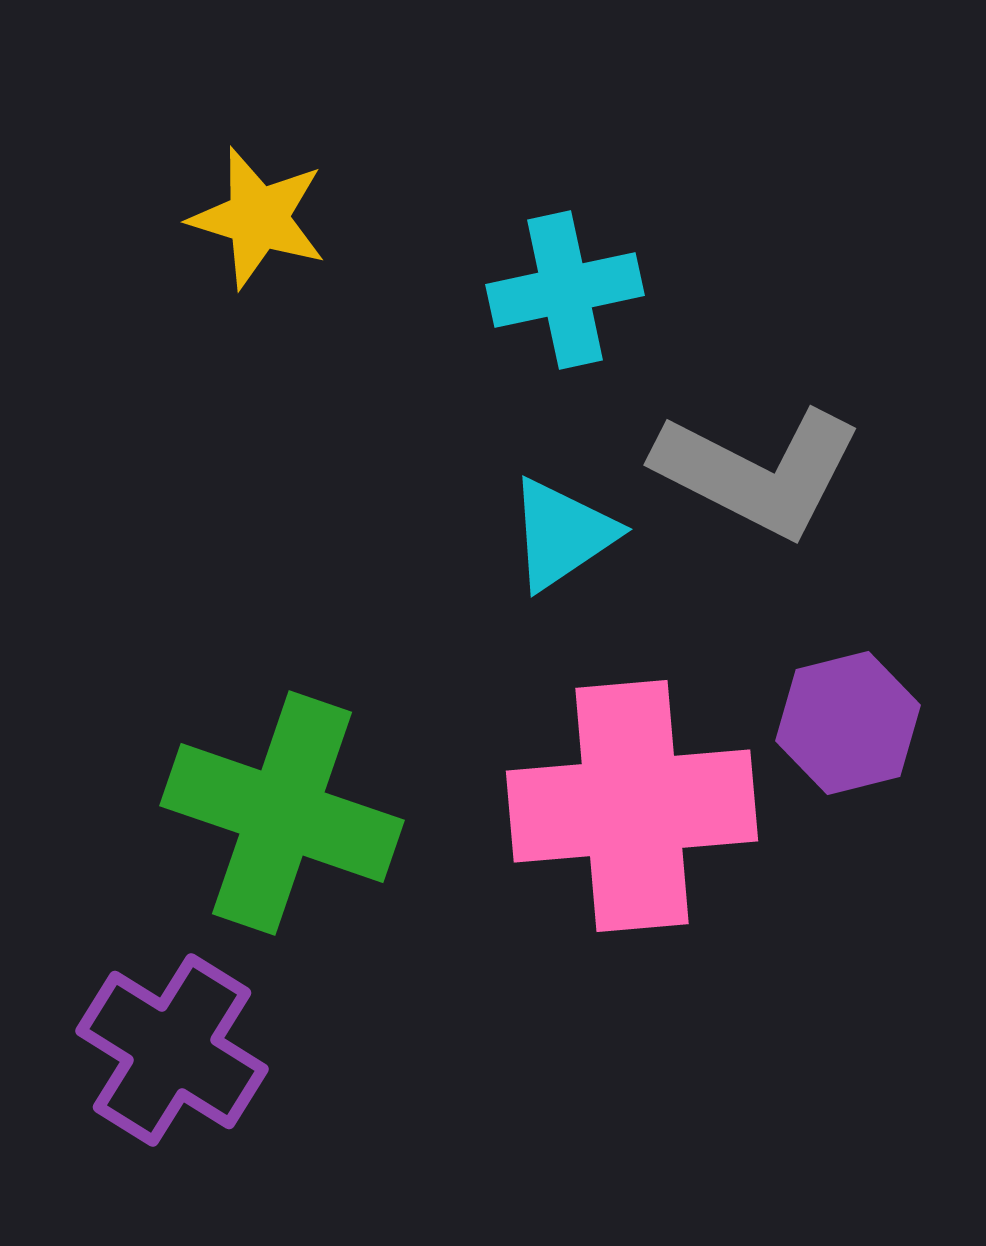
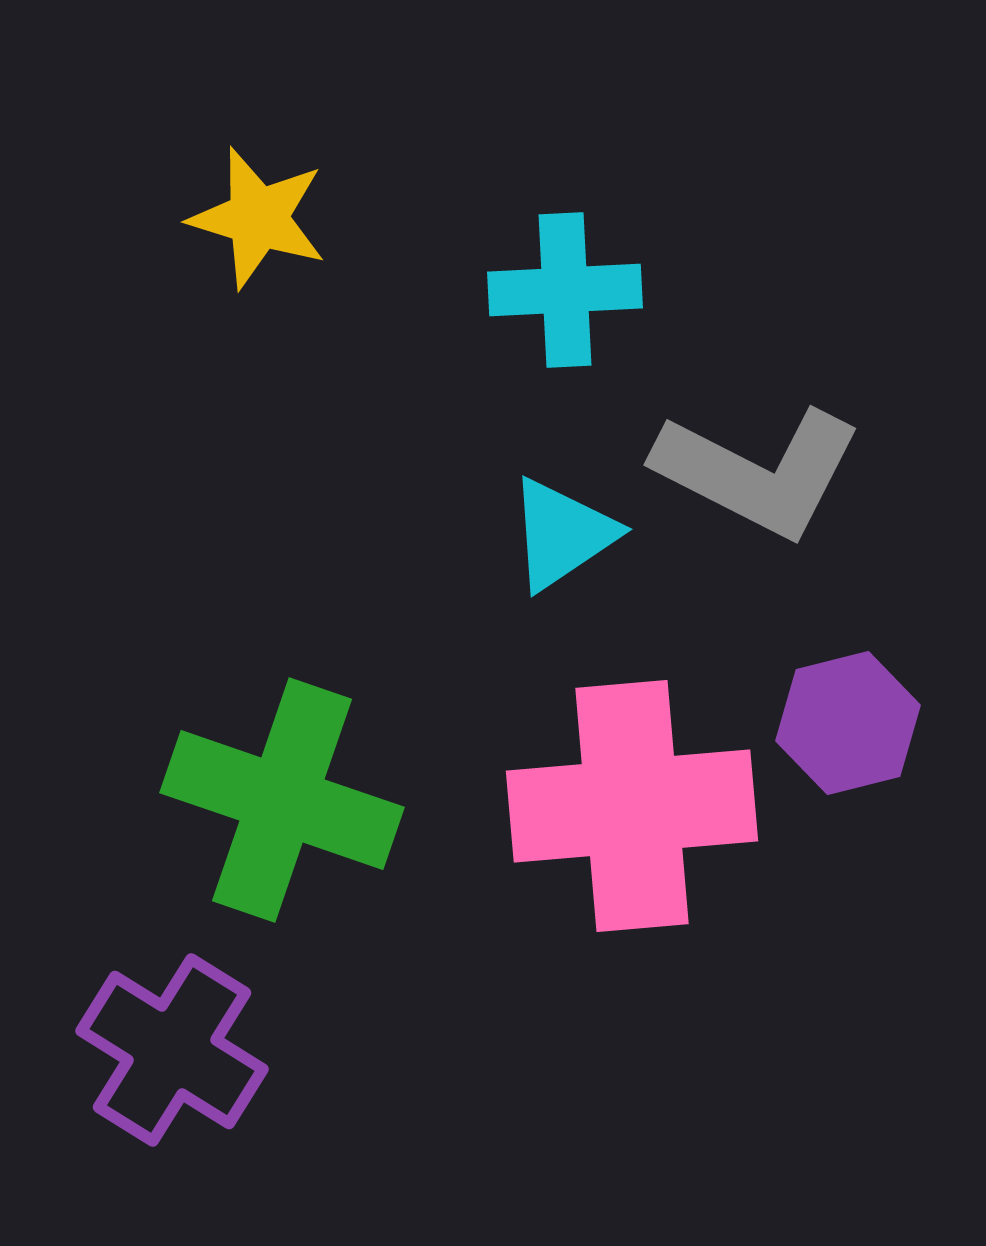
cyan cross: rotated 9 degrees clockwise
green cross: moved 13 px up
